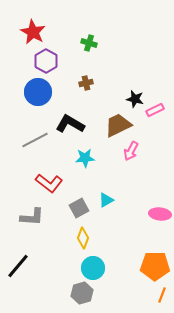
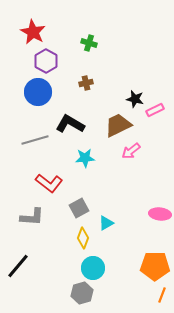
gray line: rotated 12 degrees clockwise
pink arrow: rotated 24 degrees clockwise
cyan triangle: moved 23 px down
